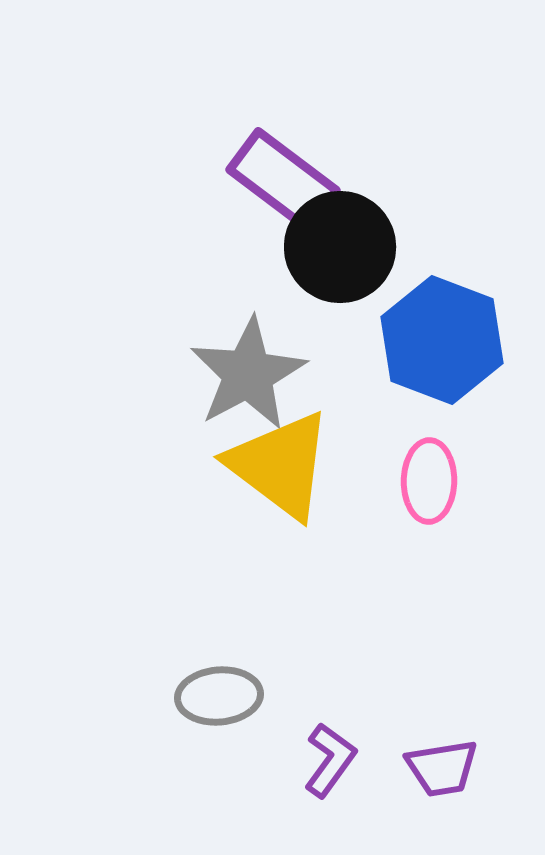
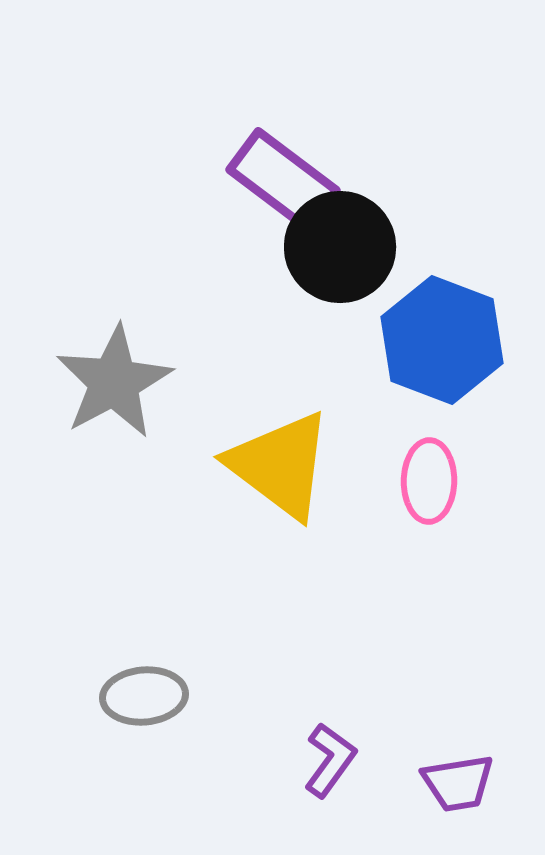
gray star: moved 134 px left, 8 px down
gray ellipse: moved 75 px left
purple trapezoid: moved 16 px right, 15 px down
